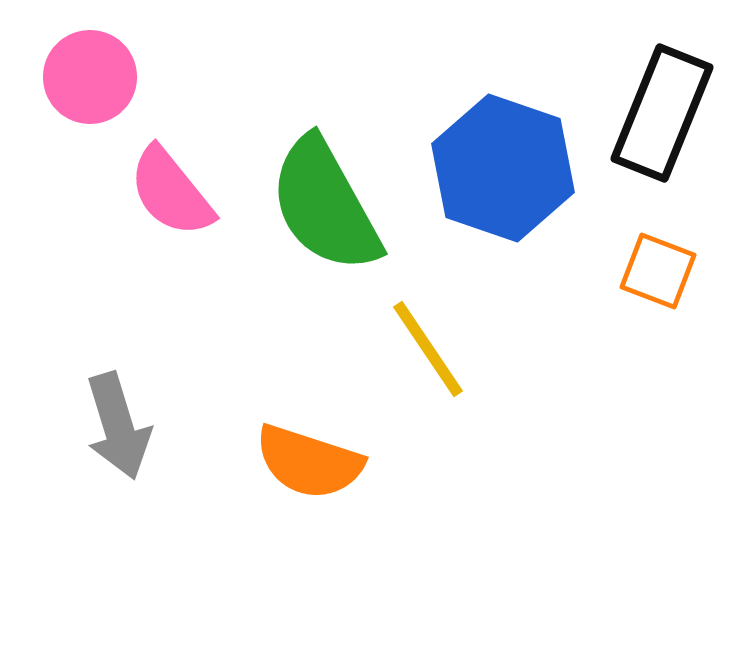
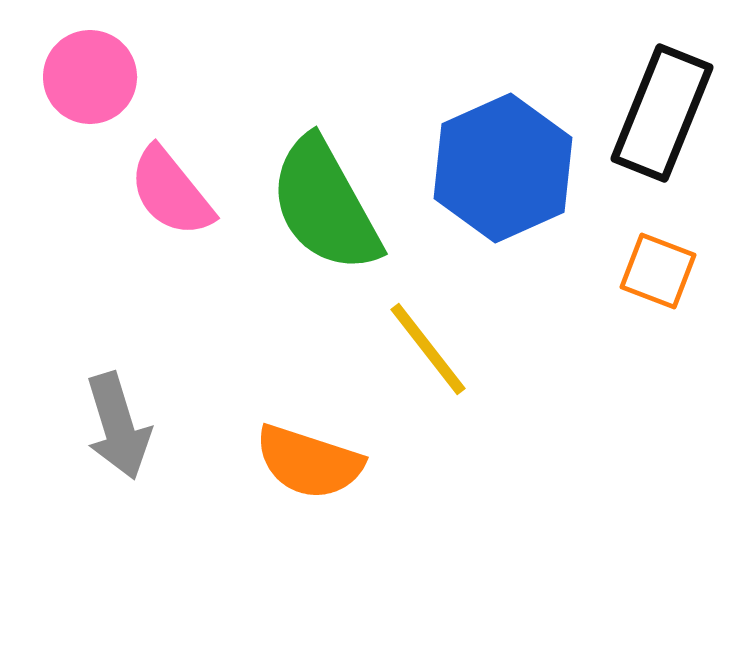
blue hexagon: rotated 17 degrees clockwise
yellow line: rotated 4 degrees counterclockwise
